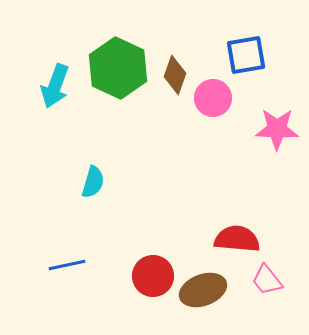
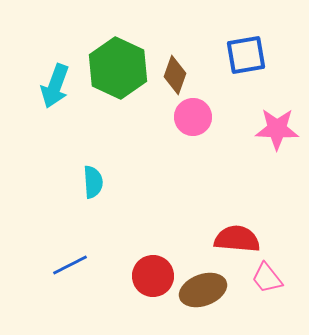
pink circle: moved 20 px left, 19 px down
cyan semicircle: rotated 20 degrees counterclockwise
blue line: moved 3 px right; rotated 15 degrees counterclockwise
pink trapezoid: moved 2 px up
